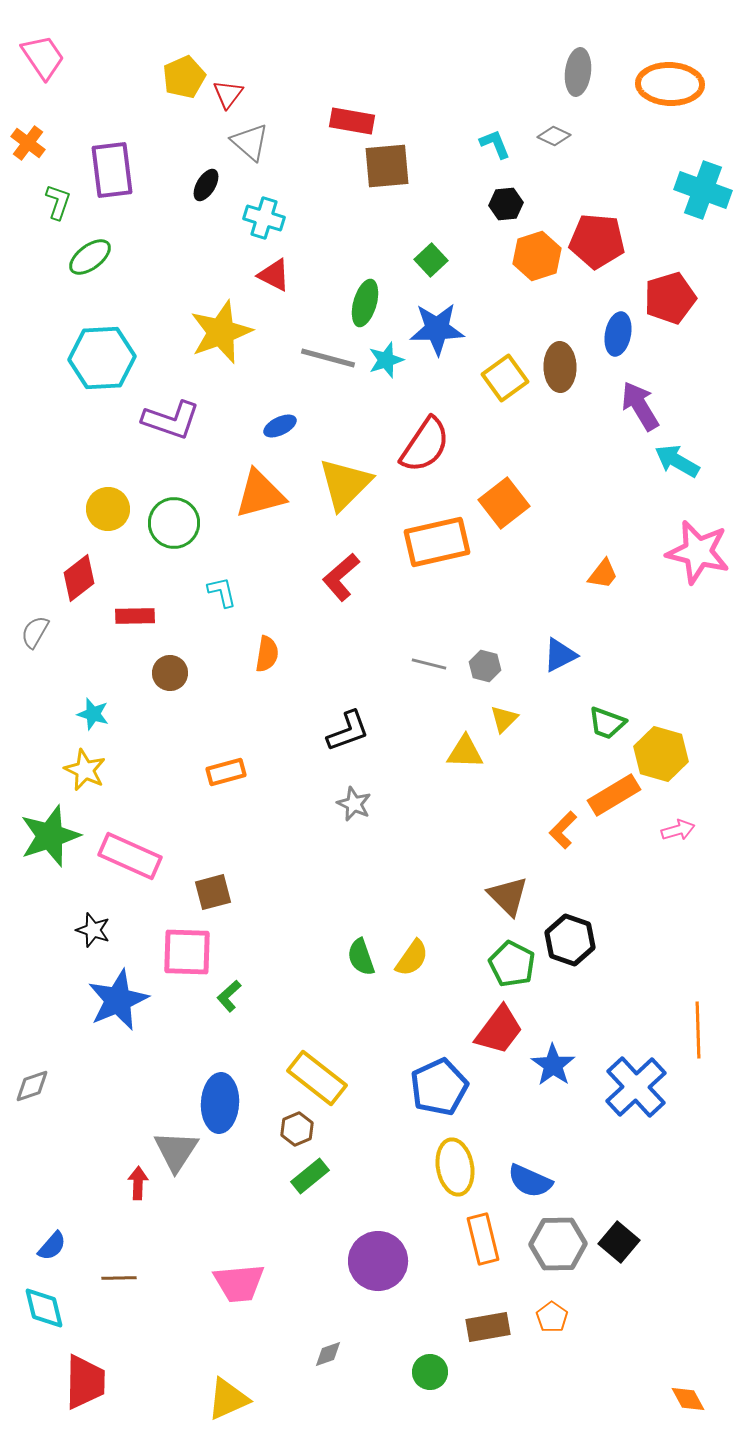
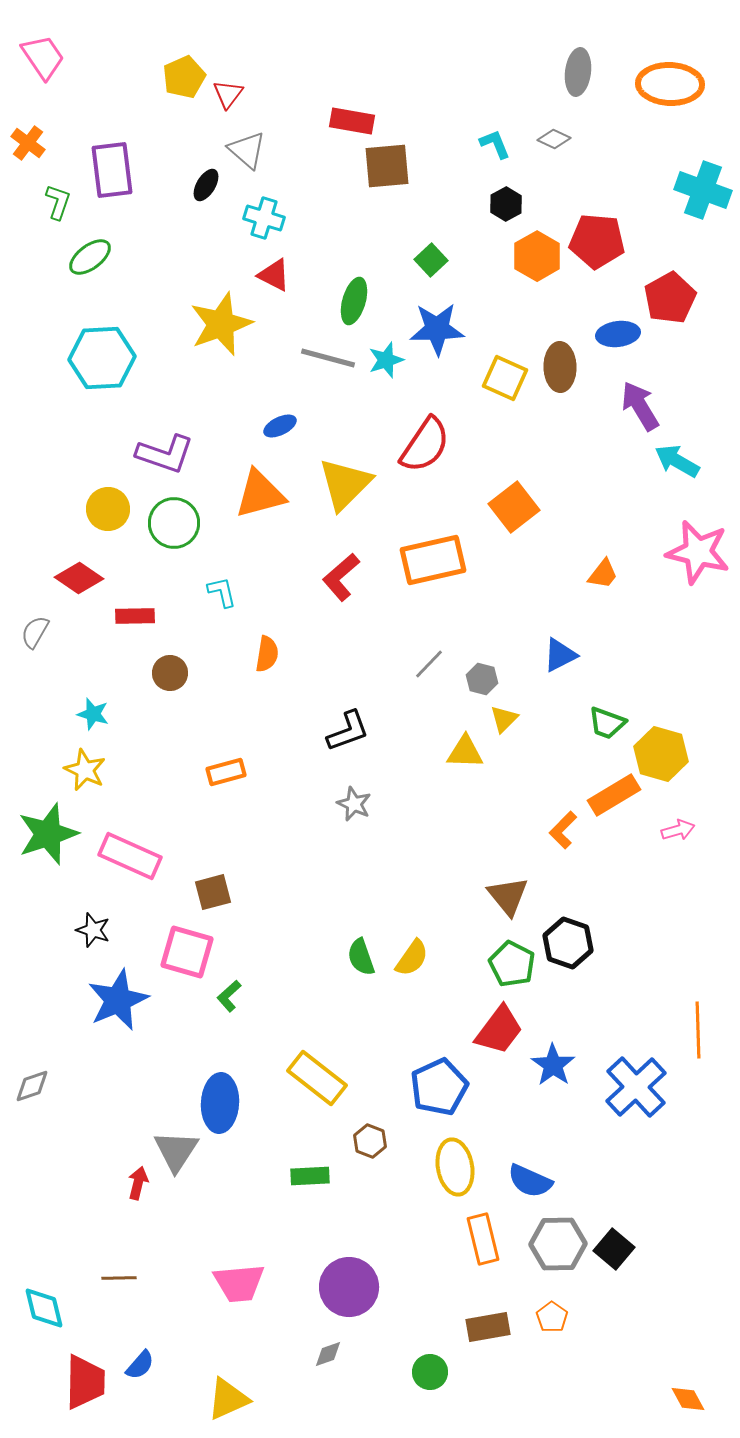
gray diamond at (554, 136): moved 3 px down
gray triangle at (250, 142): moved 3 px left, 8 px down
black hexagon at (506, 204): rotated 24 degrees counterclockwise
orange hexagon at (537, 256): rotated 12 degrees counterclockwise
red pentagon at (670, 298): rotated 12 degrees counterclockwise
green ellipse at (365, 303): moved 11 px left, 2 px up
yellow star at (221, 332): moved 8 px up
blue ellipse at (618, 334): rotated 72 degrees clockwise
yellow square at (505, 378): rotated 30 degrees counterclockwise
purple L-shape at (171, 420): moved 6 px left, 34 px down
orange square at (504, 503): moved 10 px right, 4 px down
orange rectangle at (437, 542): moved 4 px left, 18 px down
red diamond at (79, 578): rotated 72 degrees clockwise
gray line at (429, 664): rotated 60 degrees counterclockwise
gray hexagon at (485, 666): moved 3 px left, 13 px down
green star at (50, 836): moved 2 px left, 2 px up
brown triangle at (508, 896): rotated 6 degrees clockwise
black hexagon at (570, 940): moved 2 px left, 3 px down
pink square at (187, 952): rotated 14 degrees clockwise
brown hexagon at (297, 1129): moved 73 px right, 12 px down; rotated 16 degrees counterclockwise
green rectangle at (310, 1176): rotated 36 degrees clockwise
red arrow at (138, 1183): rotated 12 degrees clockwise
black square at (619, 1242): moved 5 px left, 7 px down
blue semicircle at (52, 1246): moved 88 px right, 119 px down
purple circle at (378, 1261): moved 29 px left, 26 px down
